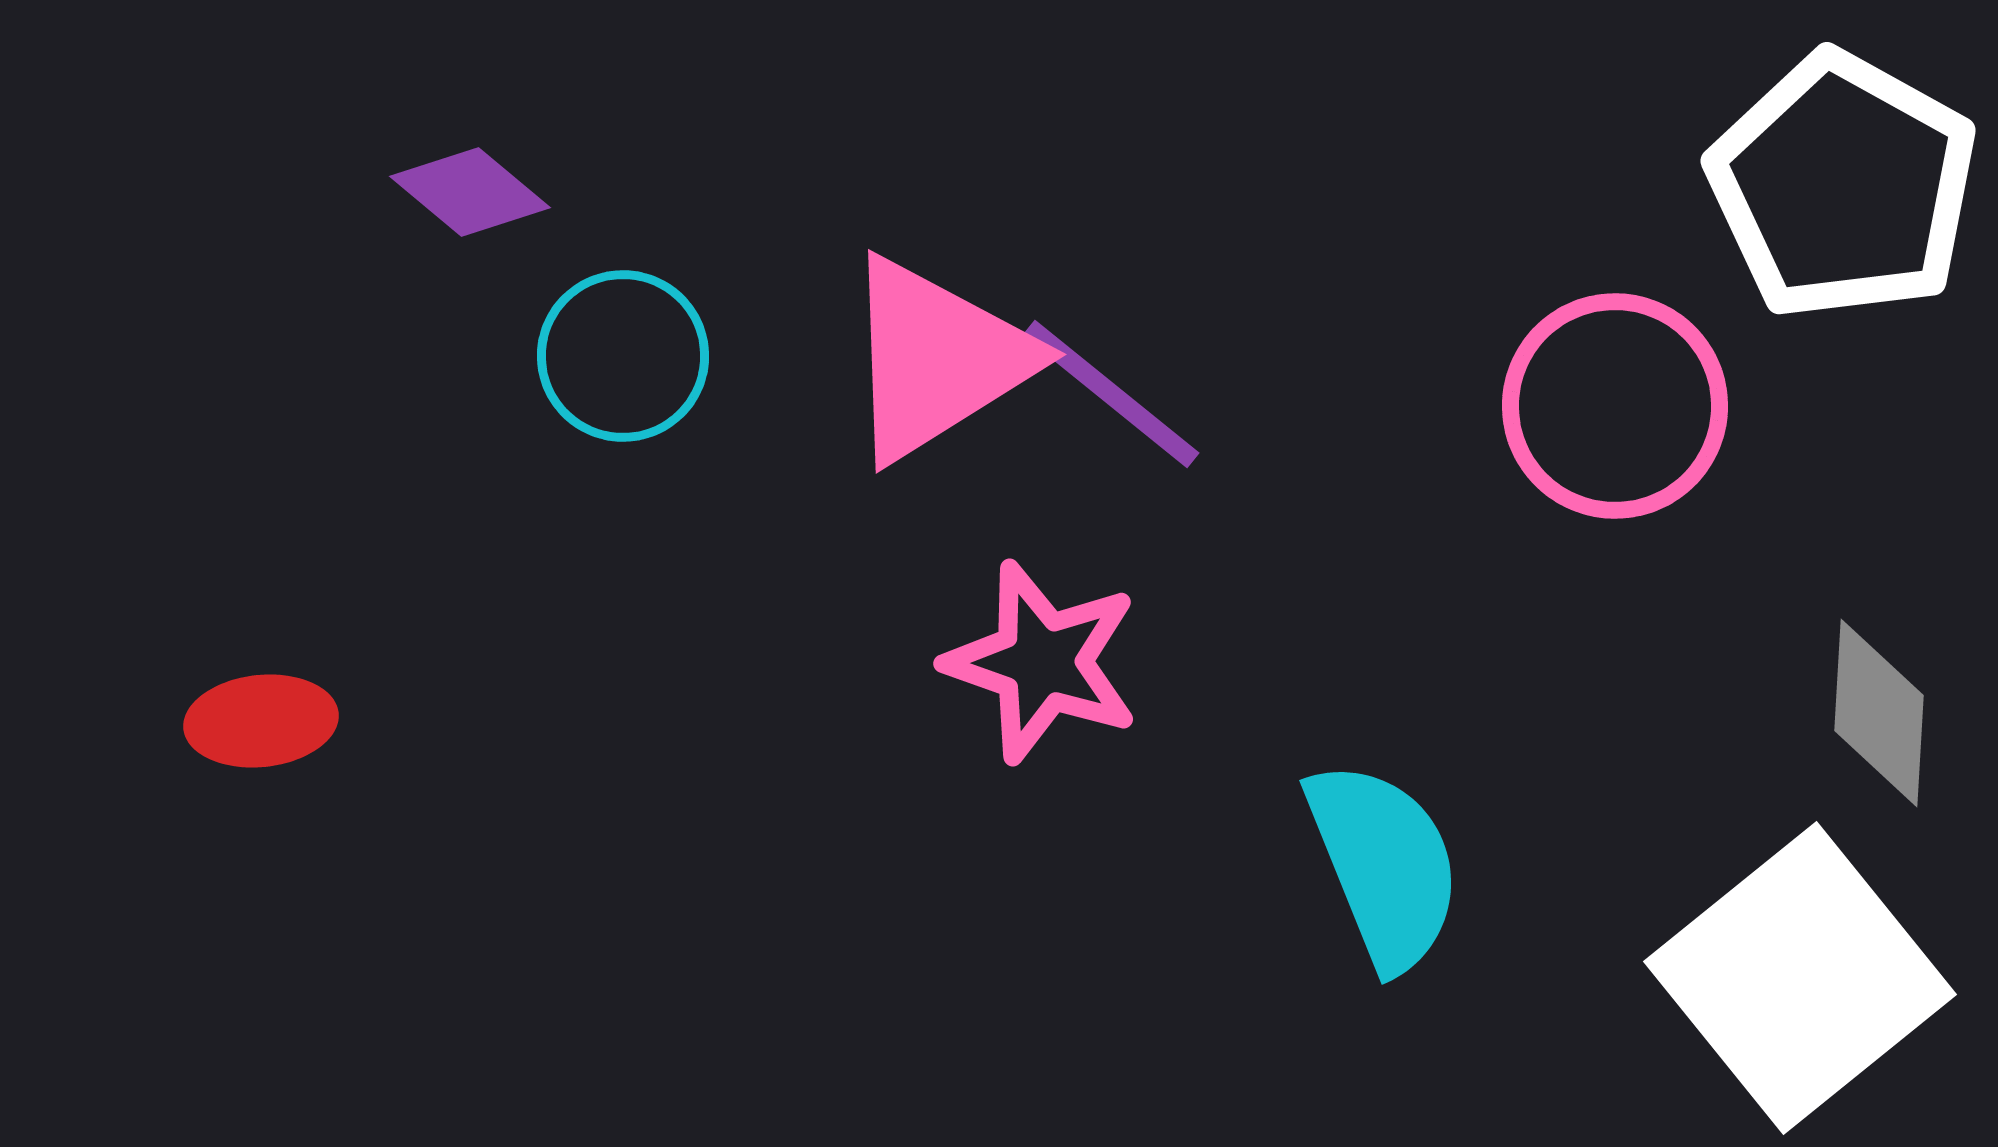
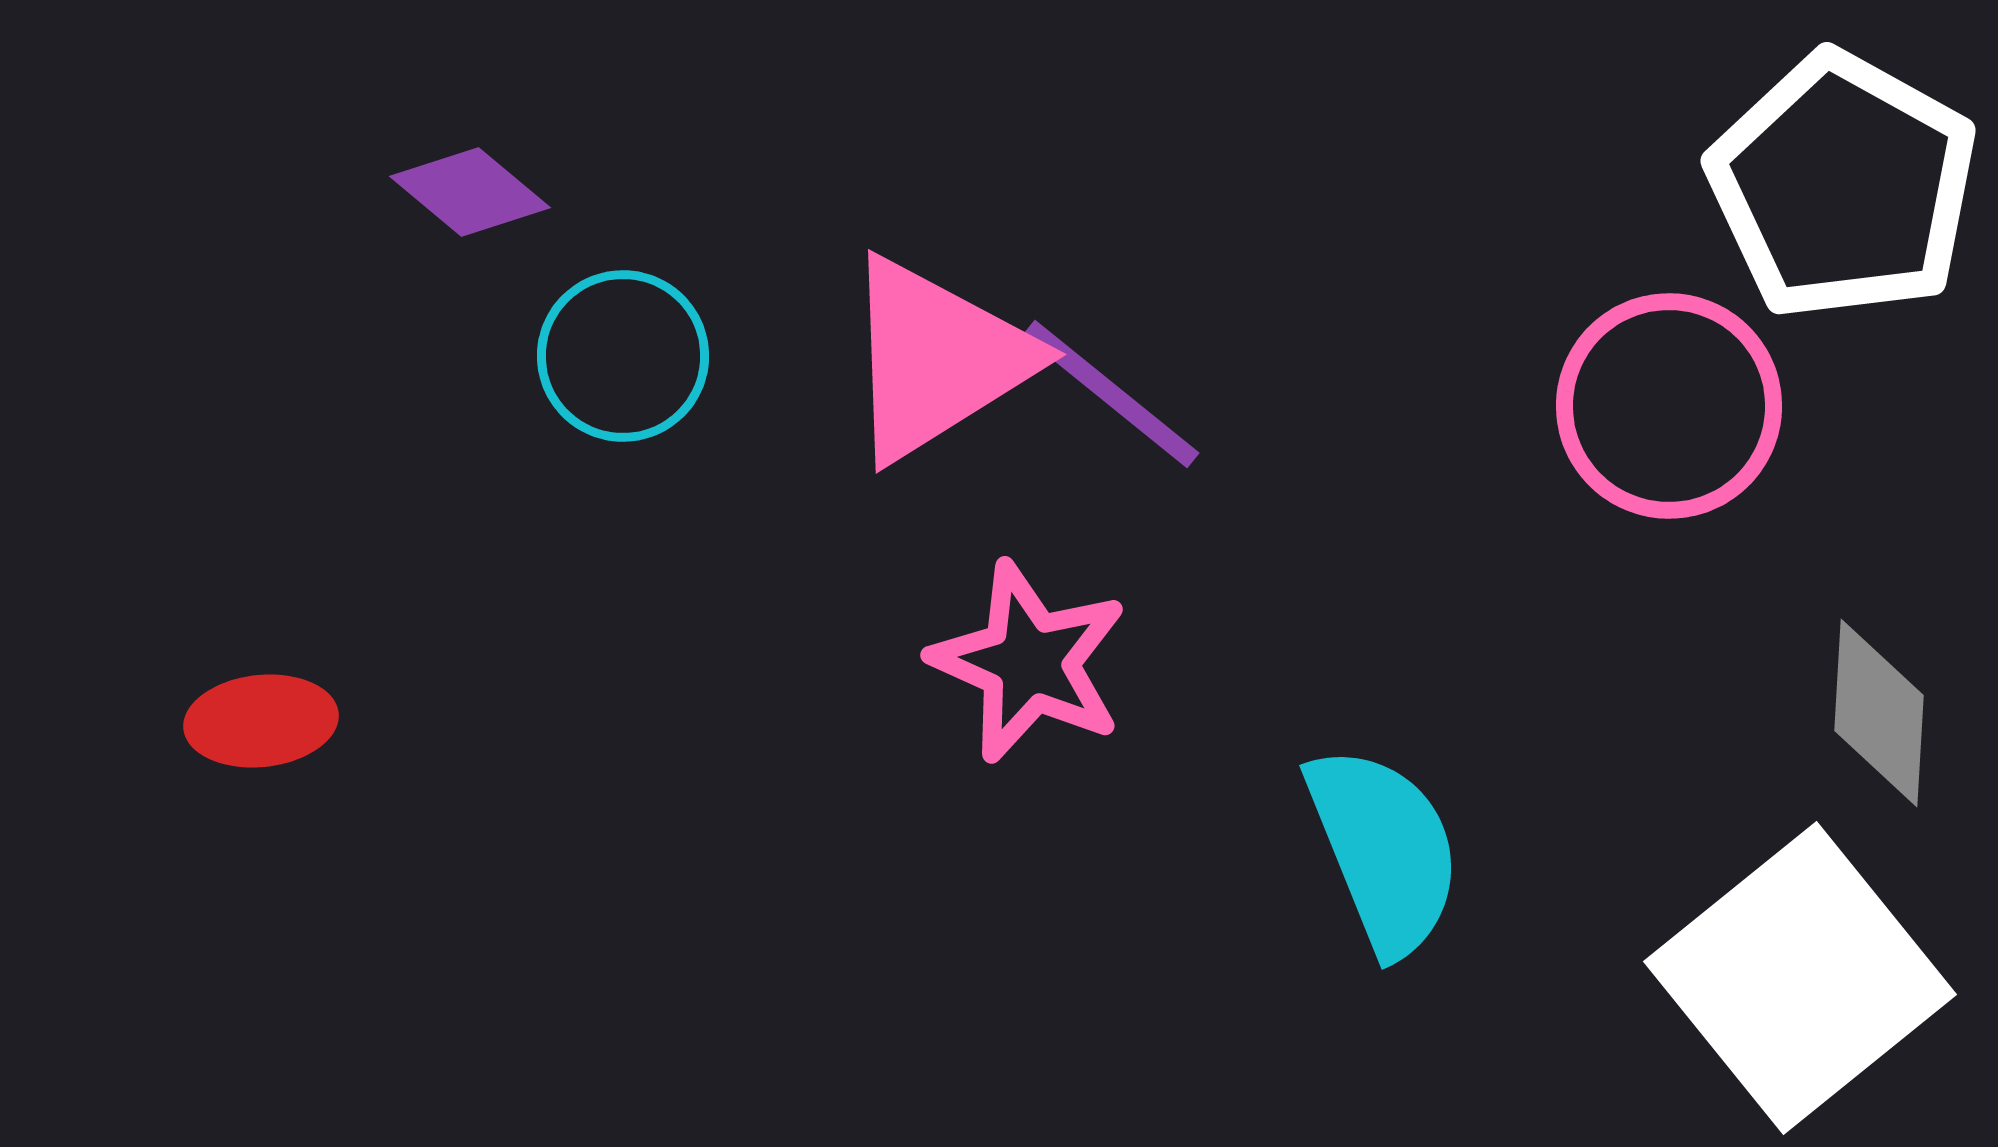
pink circle: moved 54 px right
pink star: moved 13 px left; rotated 5 degrees clockwise
cyan semicircle: moved 15 px up
